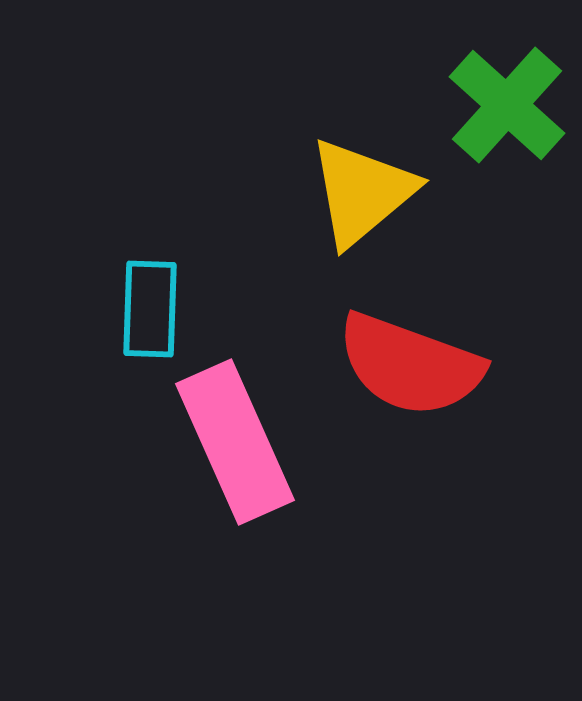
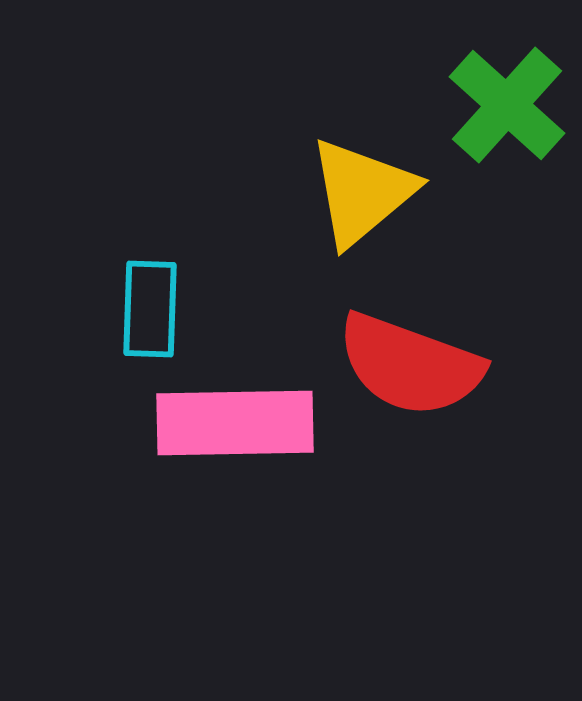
pink rectangle: moved 19 px up; rotated 67 degrees counterclockwise
